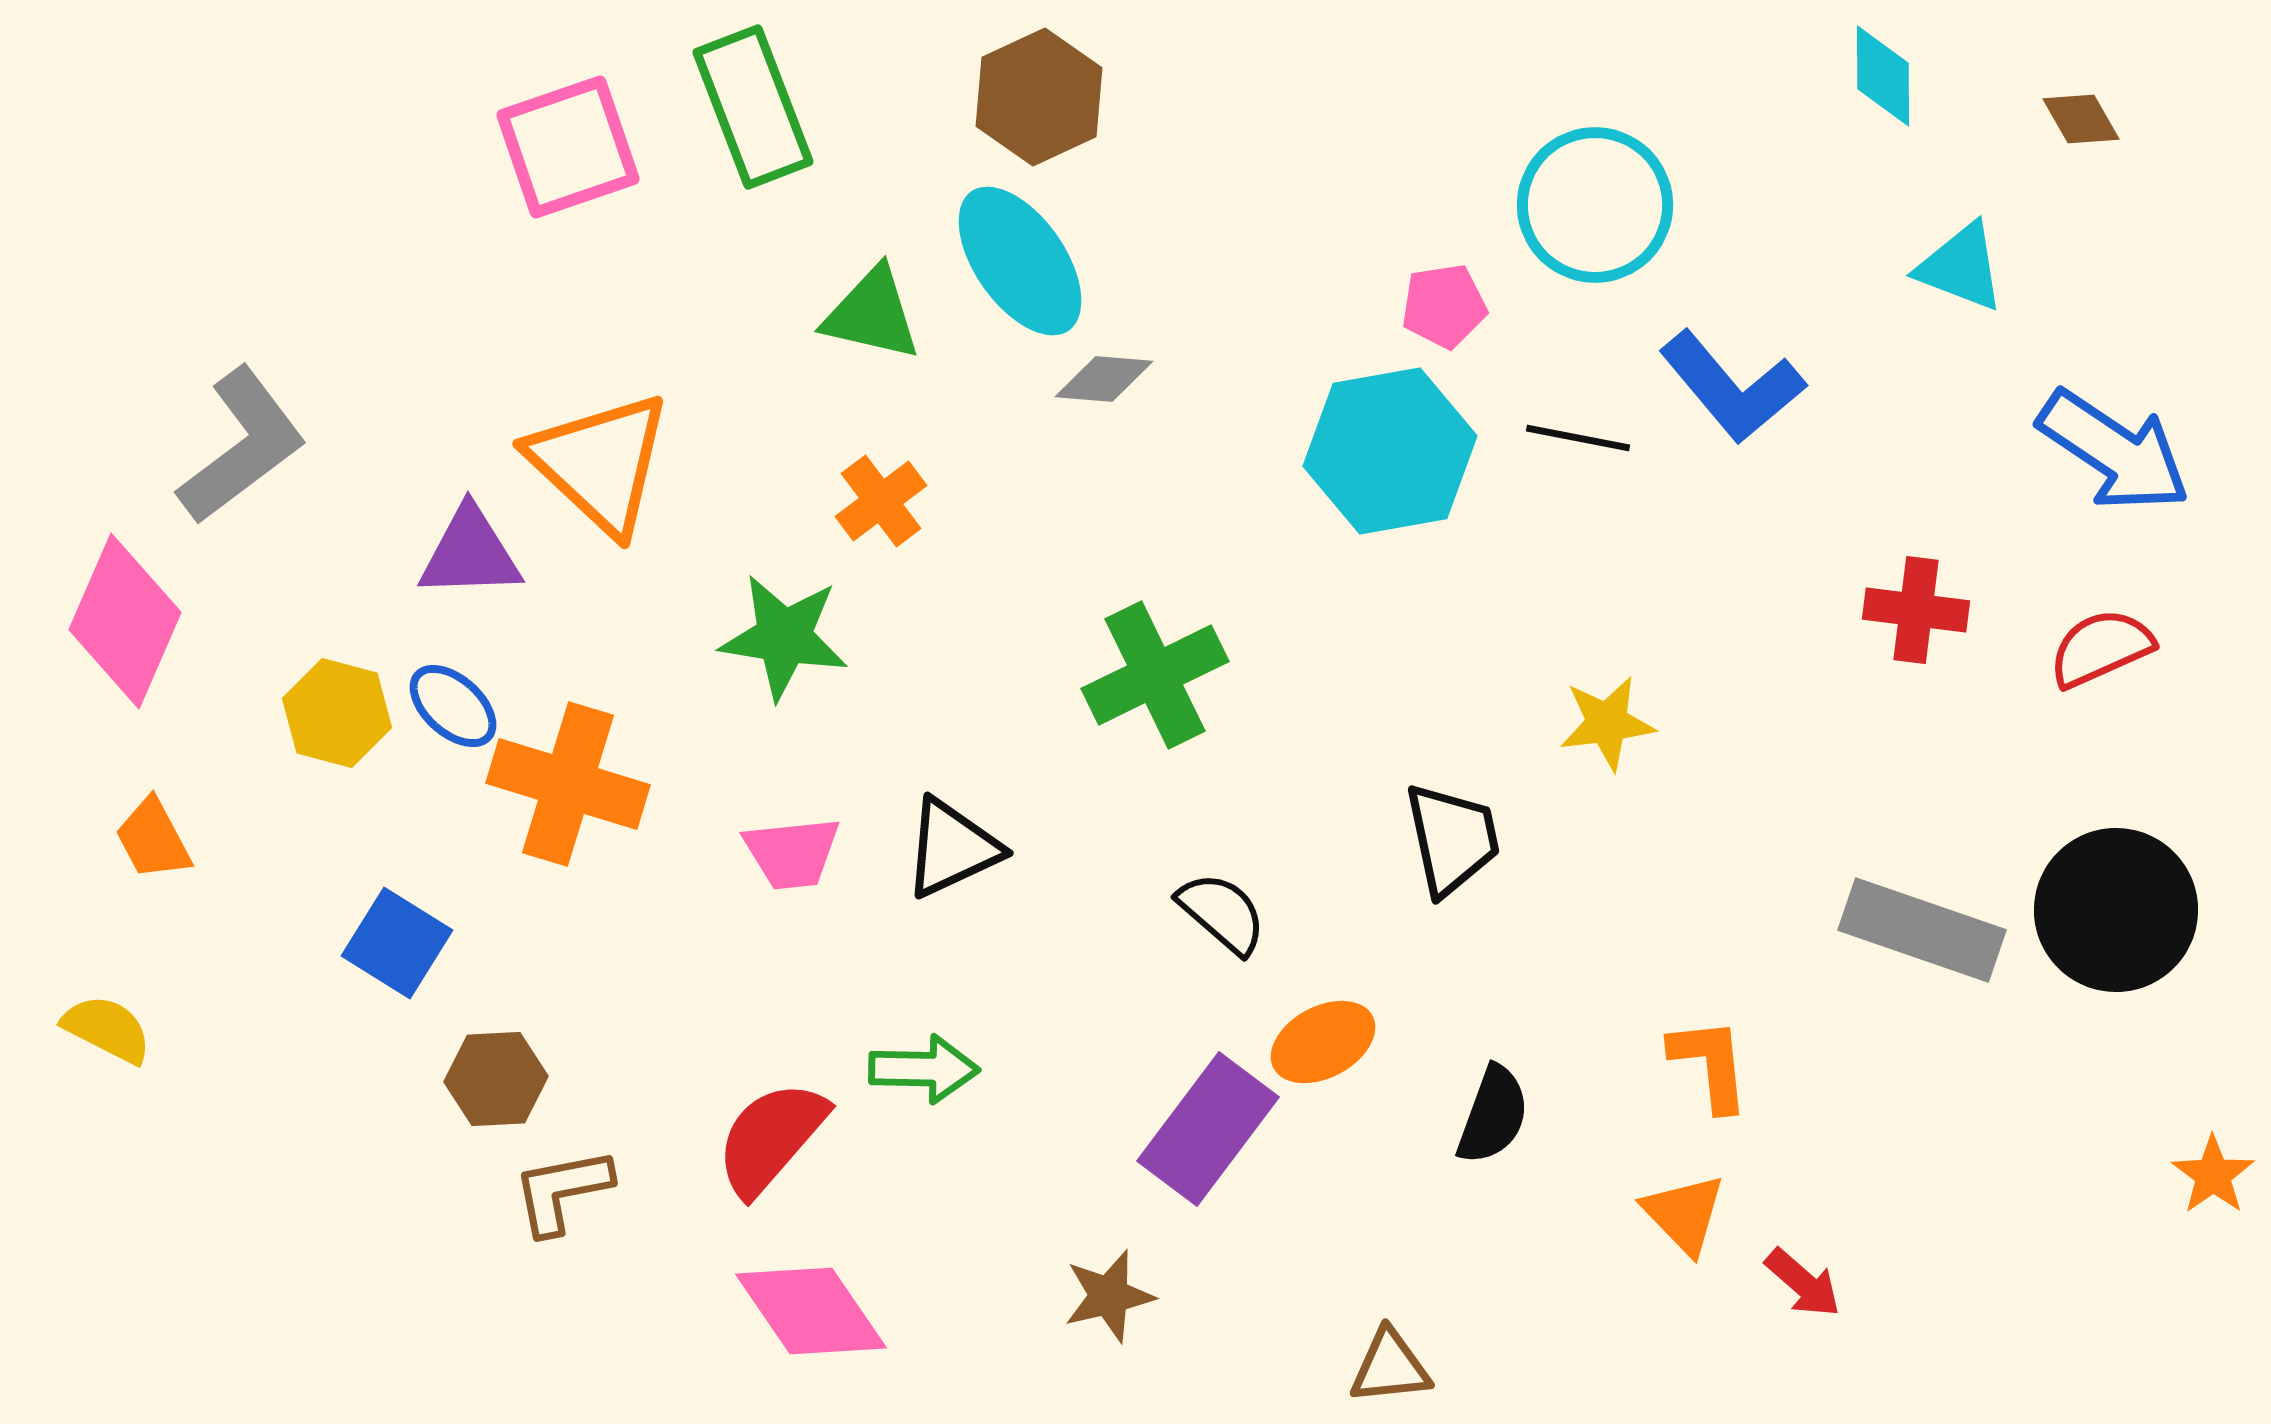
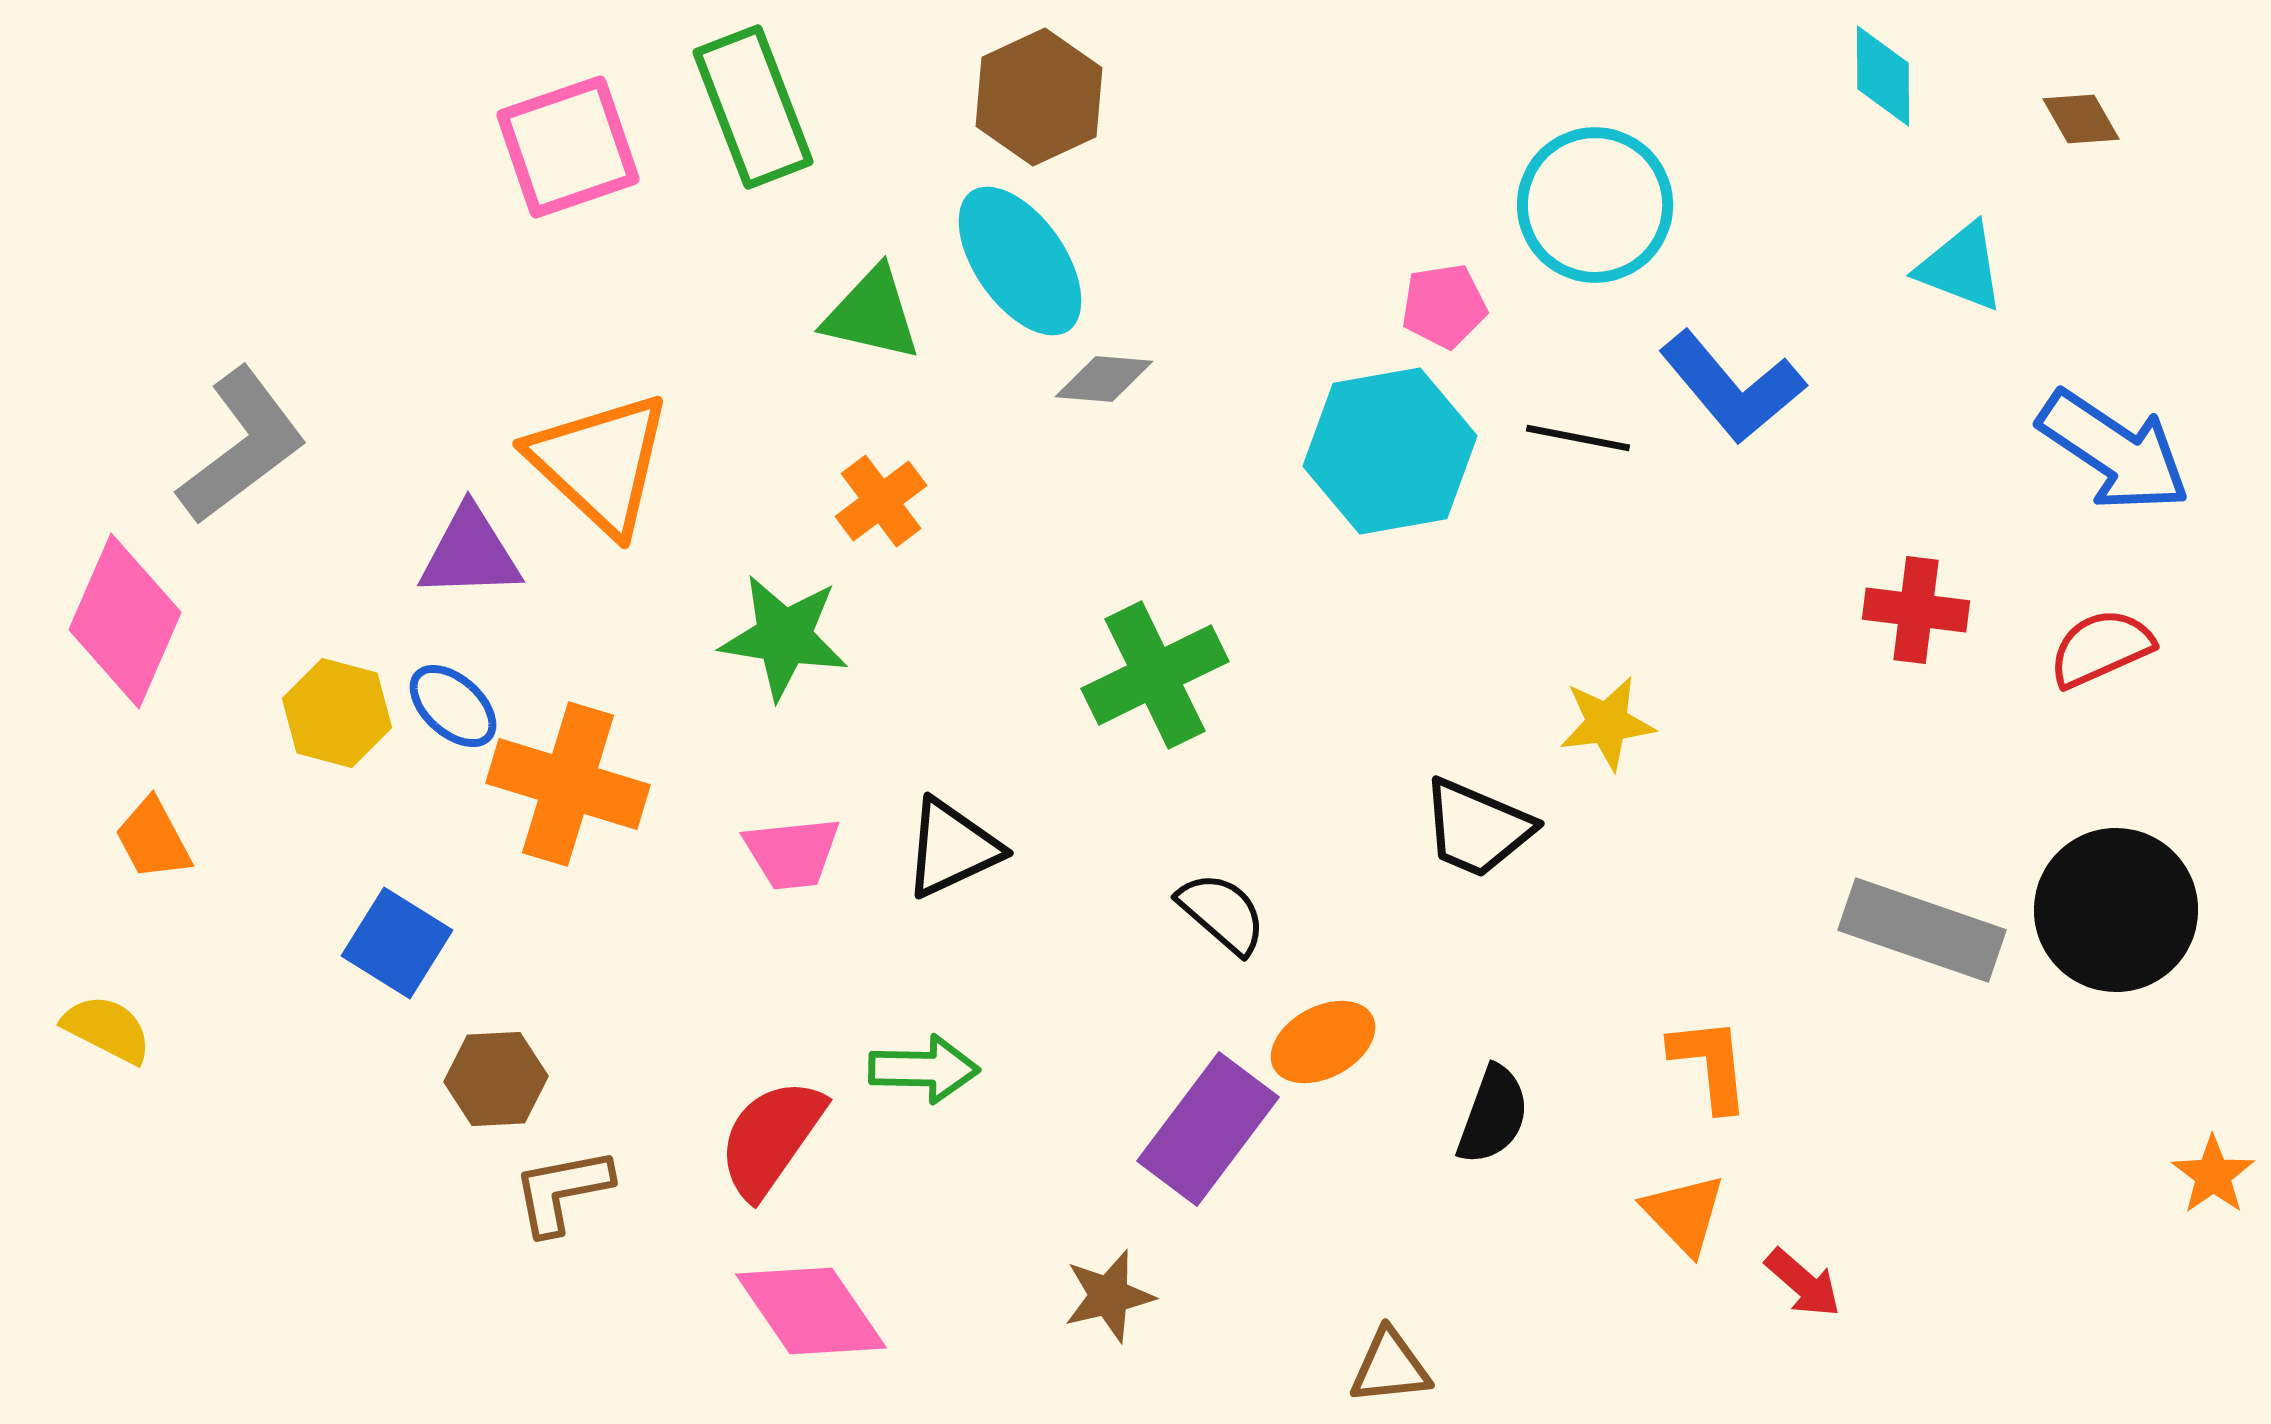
black trapezoid at (1452, 839): moved 25 px right, 11 px up; rotated 125 degrees clockwise
red semicircle at (771, 1138): rotated 6 degrees counterclockwise
